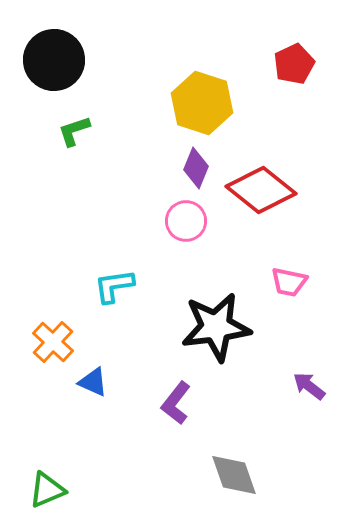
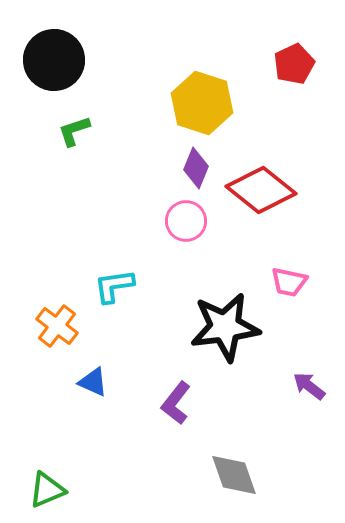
black star: moved 9 px right
orange cross: moved 4 px right, 16 px up; rotated 6 degrees counterclockwise
